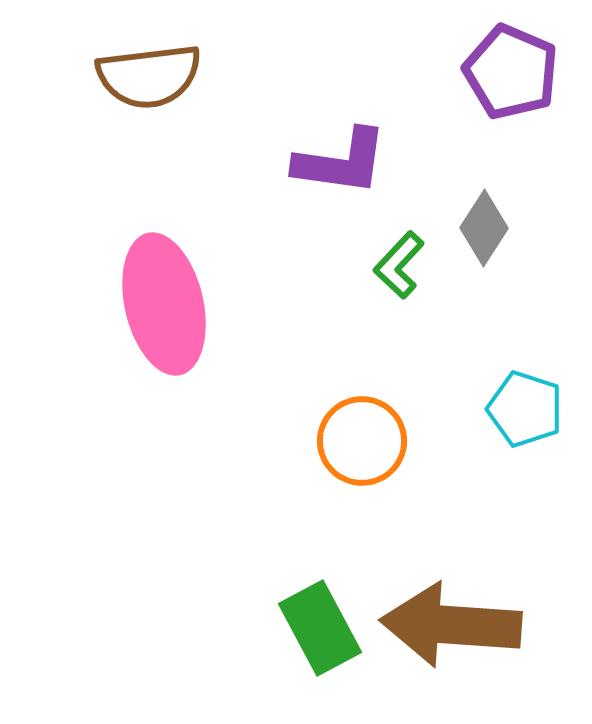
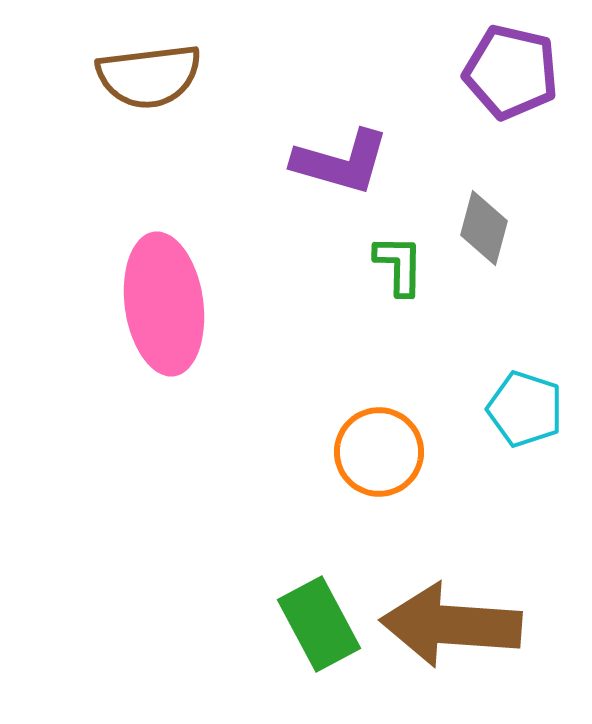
purple pentagon: rotated 10 degrees counterclockwise
purple L-shape: rotated 8 degrees clockwise
gray diamond: rotated 18 degrees counterclockwise
green L-shape: rotated 138 degrees clockwise
pink ellipse: rotated 5 degrees clockwise
orange circle: moved 17 px right, 11 px down
green rectangle: moved 1 px left, 4 px up
